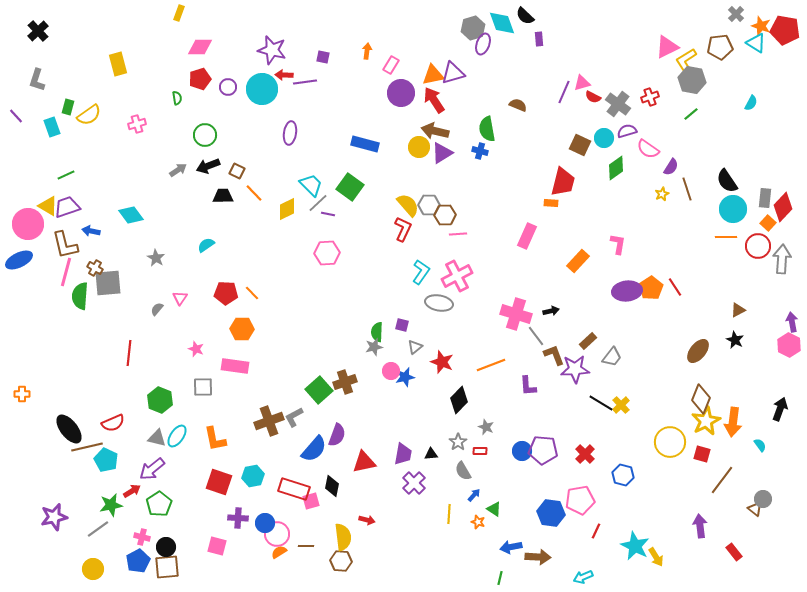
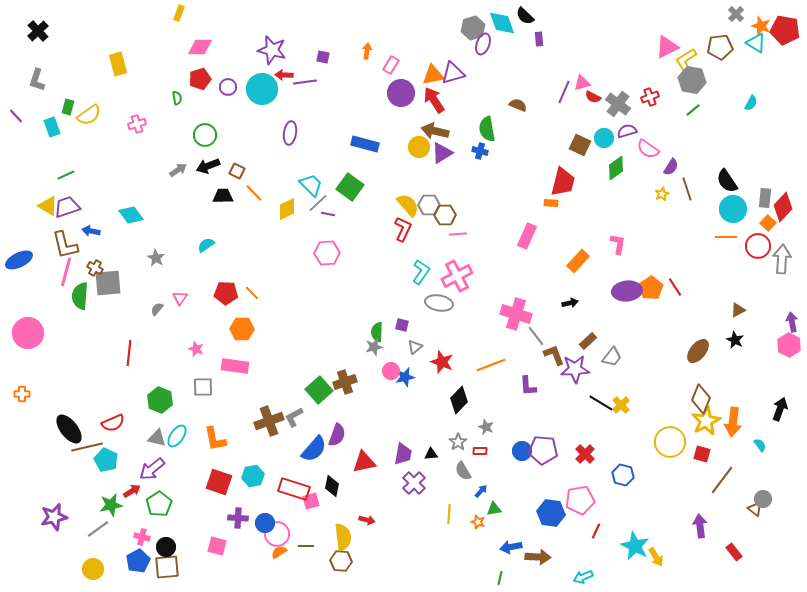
green line at (691, 114): moved 2 px right, 4 px up
pink circle at (28, 224): moved 109 px down
black arrow at (551, 311): moved 19 px right, 8 px up
blue arrow at (474, 495): moved 7 px right, 4 px up
green triangle at (494, 509): rotated 42 degrees counterclockwise
